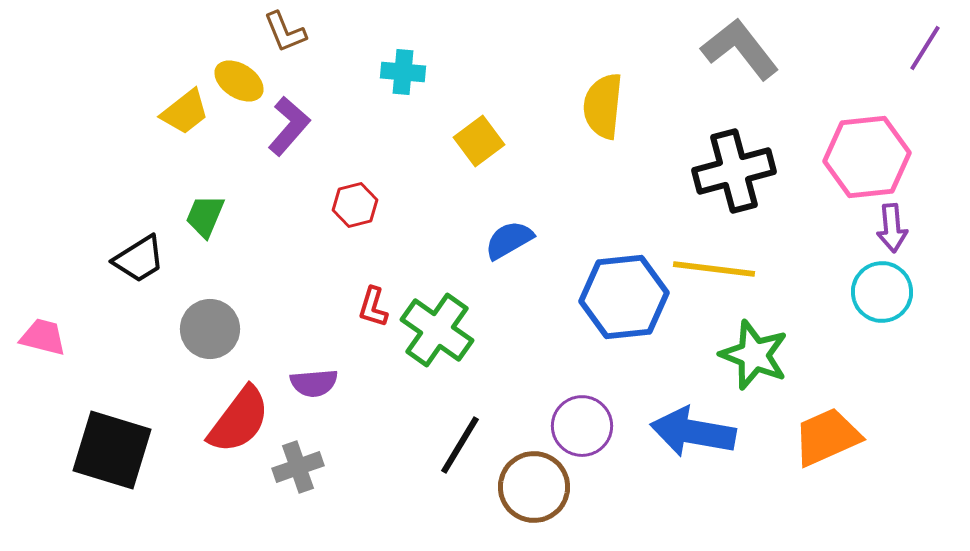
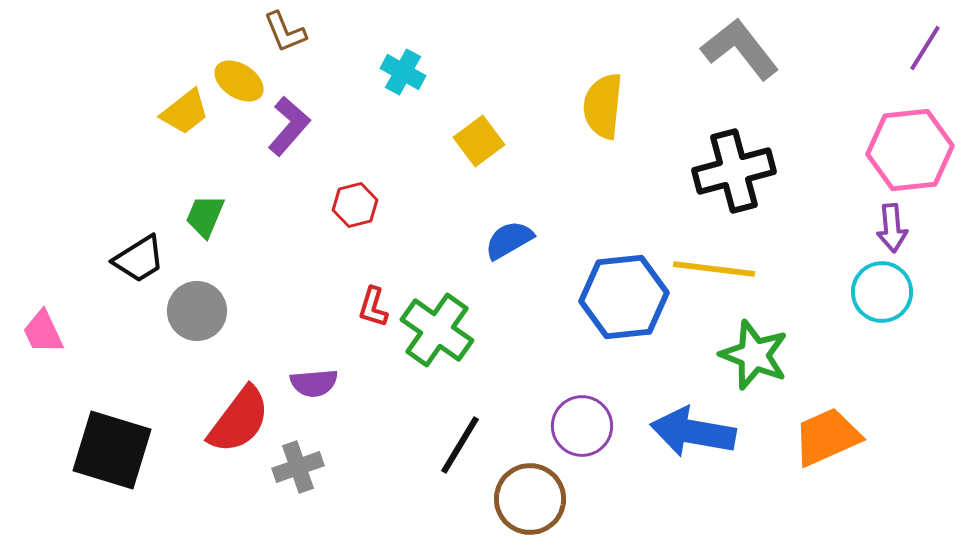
cyan cross: rotated 24 degrees clockwise
pink hexagon: moved 43 px right, 7 px up
gray circle: moved 13 px left, 18 px up
pink trapezoid: moved 5 px up; rotated 129 degrees counterclockwise
brown circle: moved 4 px left, 12 px down
